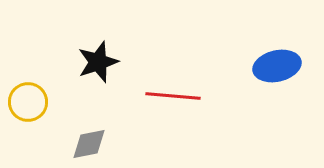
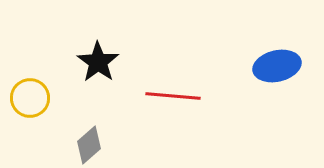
black star: rotated 18 degrees counterclockwise
yellow circle: moved 2 px right, 4 px up
gray diamond: moved 1 px down; rotated 30 degrees counterclockwise
